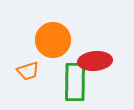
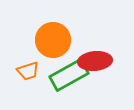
green rectangle: moved 6 px left, 7 px up; rotated 60 degrees clockwise
